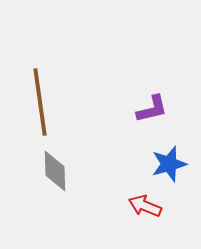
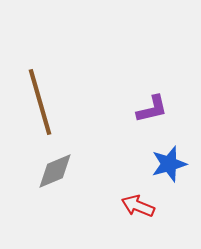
brown line: rotated 8 degrees counterclockwise
gray diamond: rotated 69 degrees clockwise
red arrow: moved 7 px left
